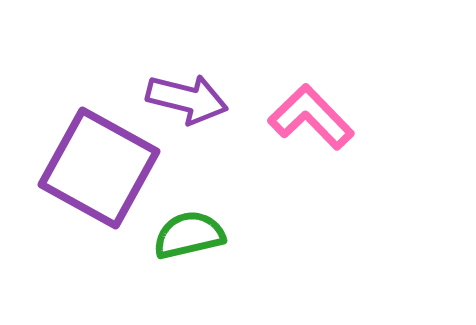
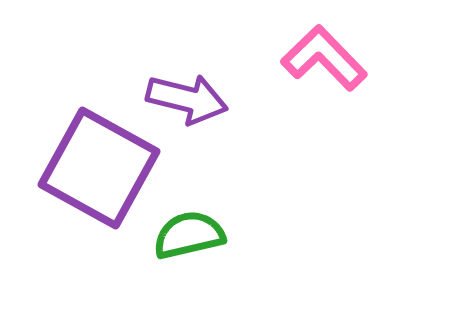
pink L-shape: moved 13 px right, 59 px up
